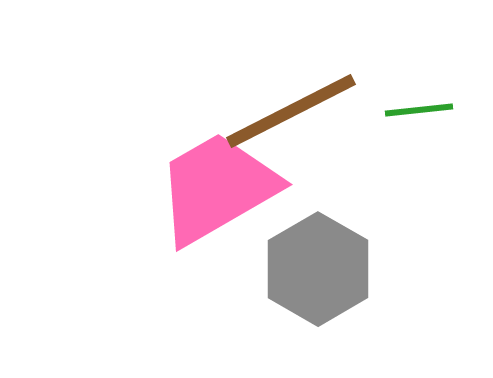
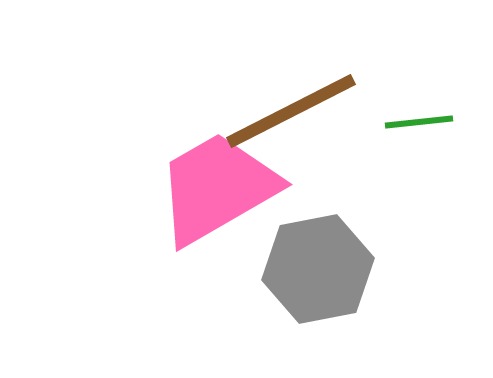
green line: moved 12 px down
gray hexagon: rotated 19 degrees clockwise
